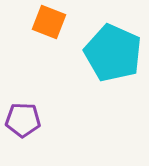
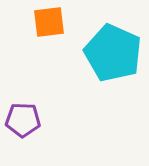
orange square: rotated 28 degrees counterclockwise
